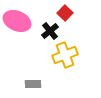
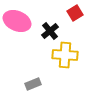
red square: moved 10 px right; rotated 14 degrees clockwise
yellow cross: rotated 25 degrees clockwise
gray rectangle: rotated 21 degrees counterclockwise
